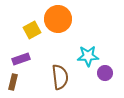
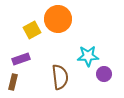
purple circle: moved 1 px left, 1 px down
